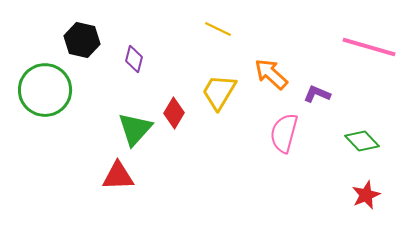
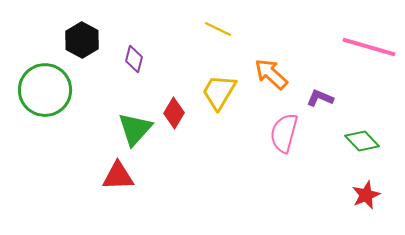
black hexagon: rotated 16 degrees clockwise
purple L-shape: moved 3 px right, 4 px down
